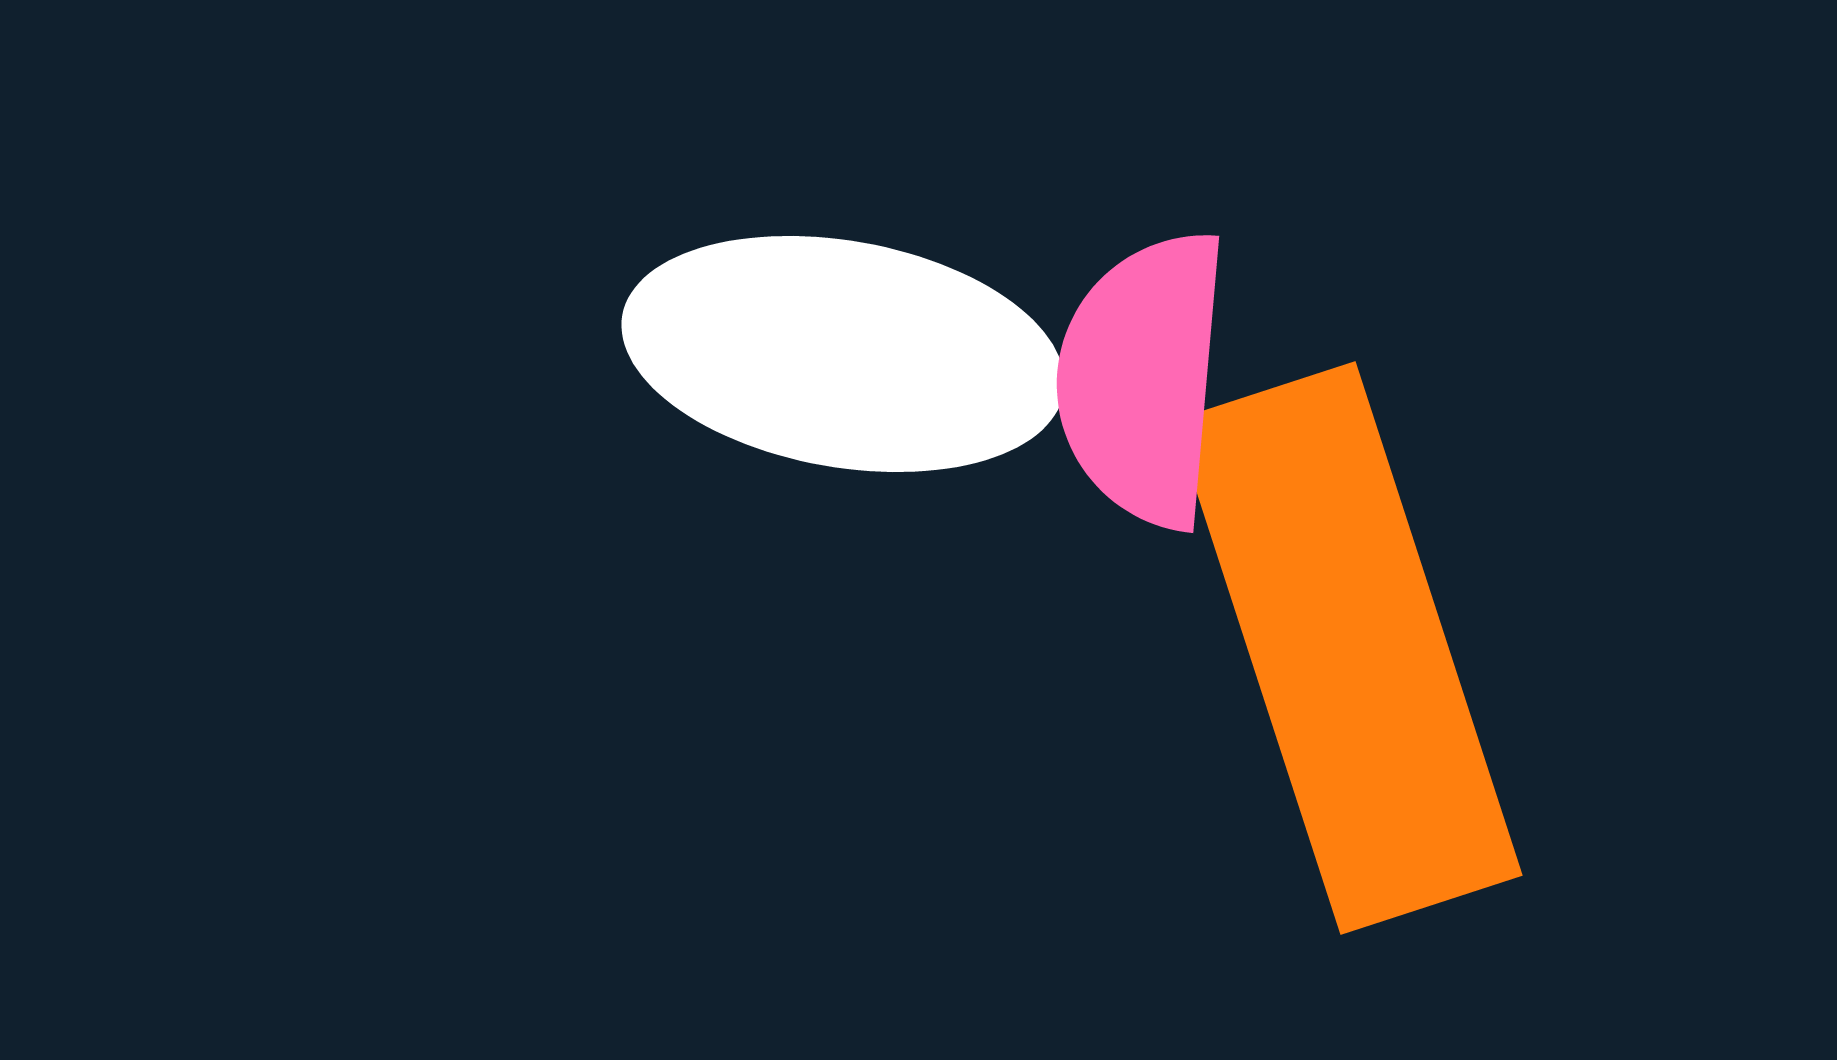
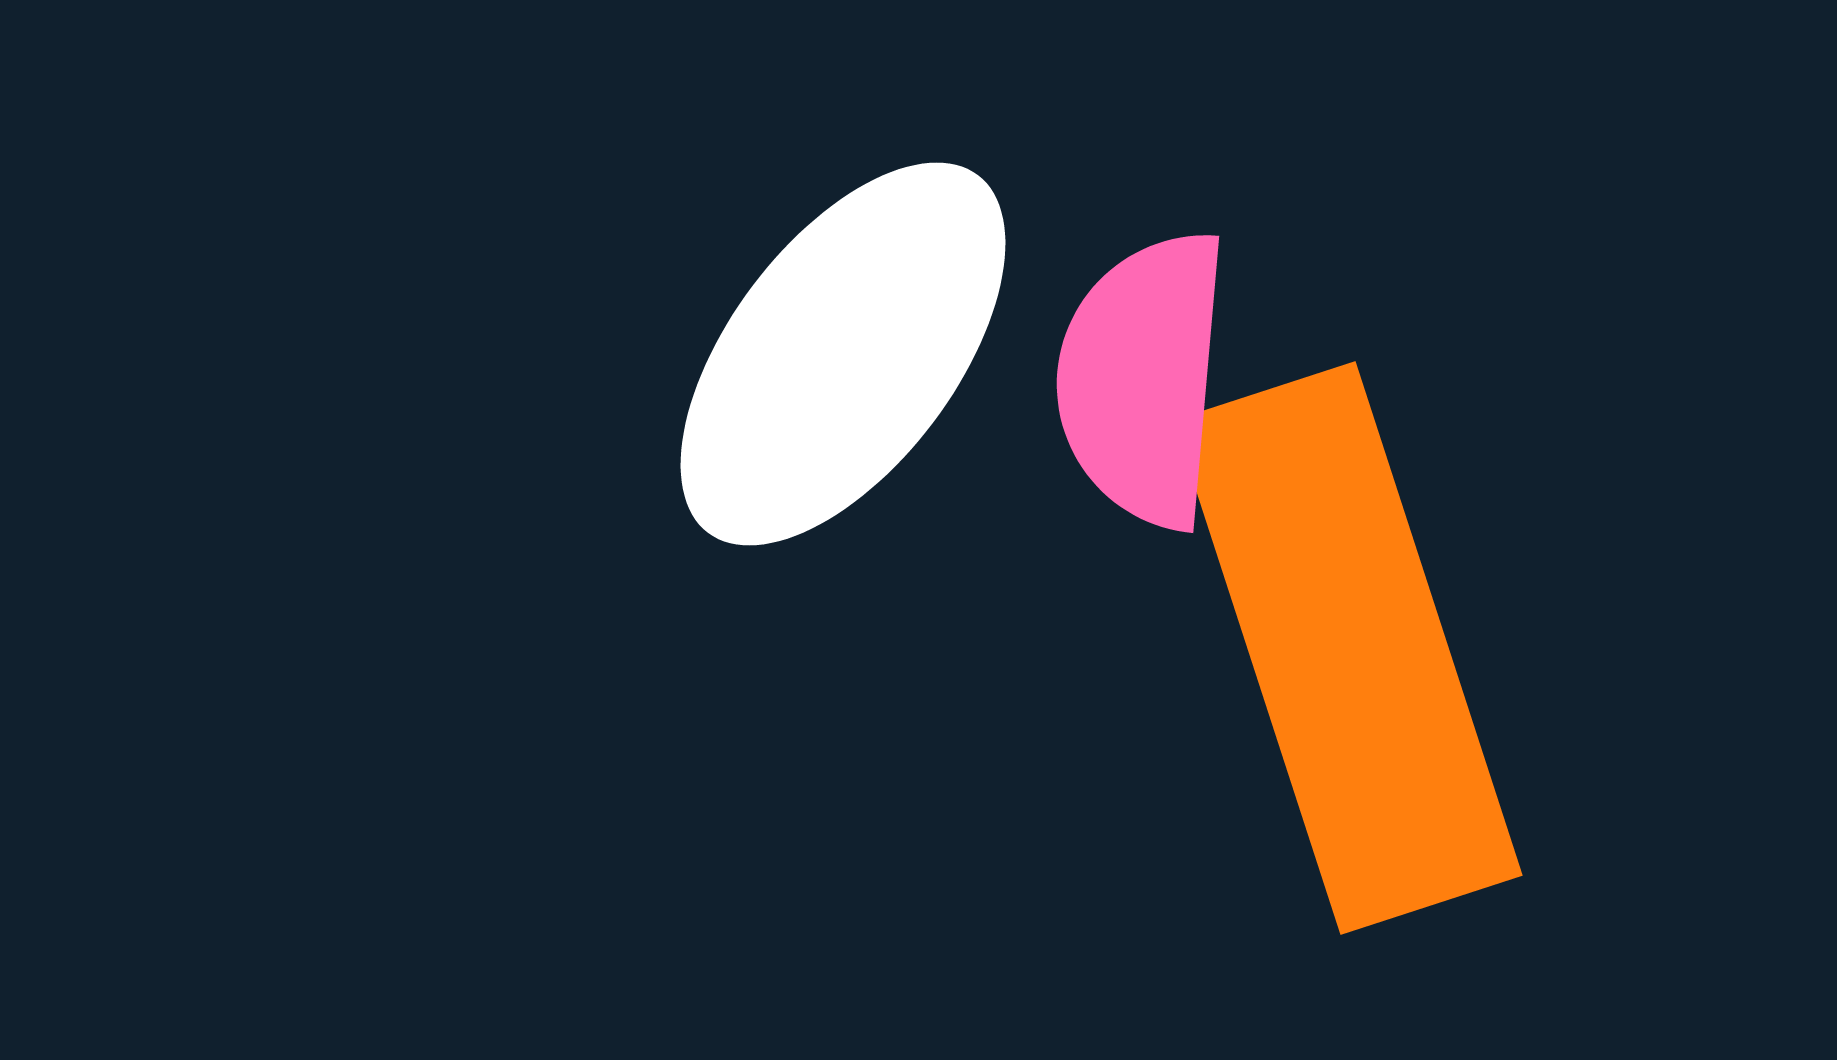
white ellipse: rotated 63 degrees counterclockwise
